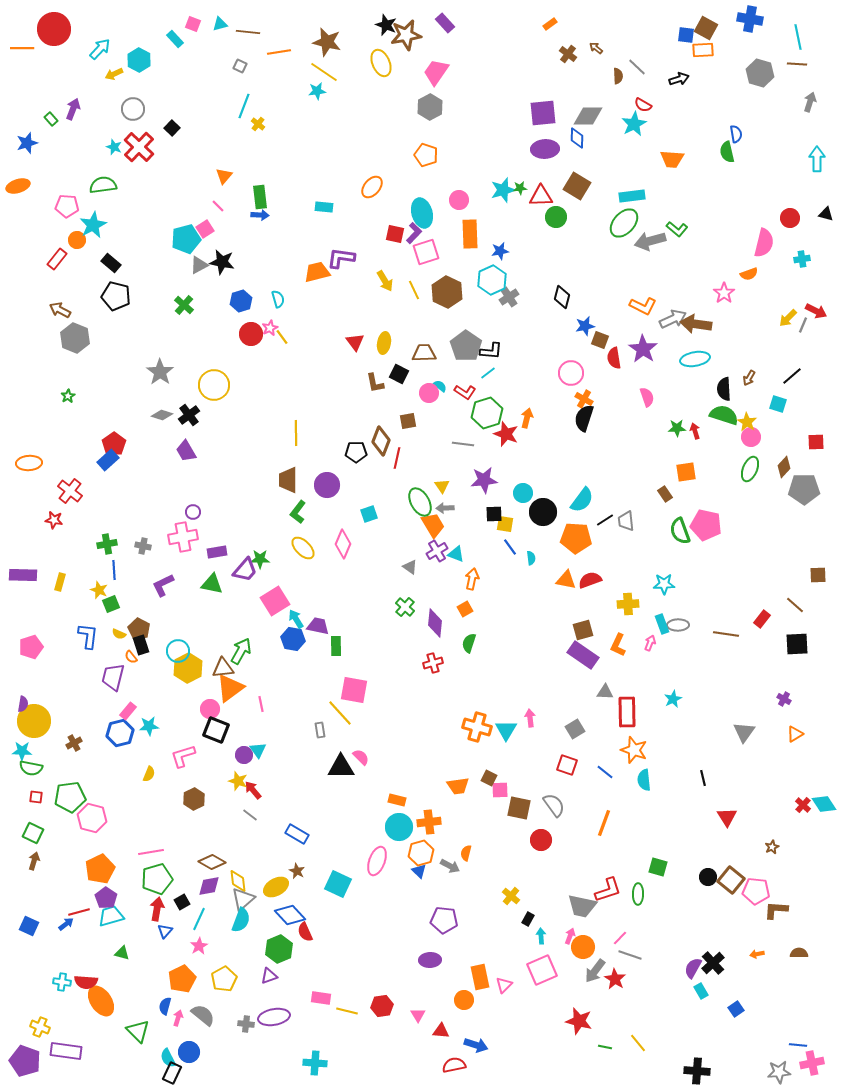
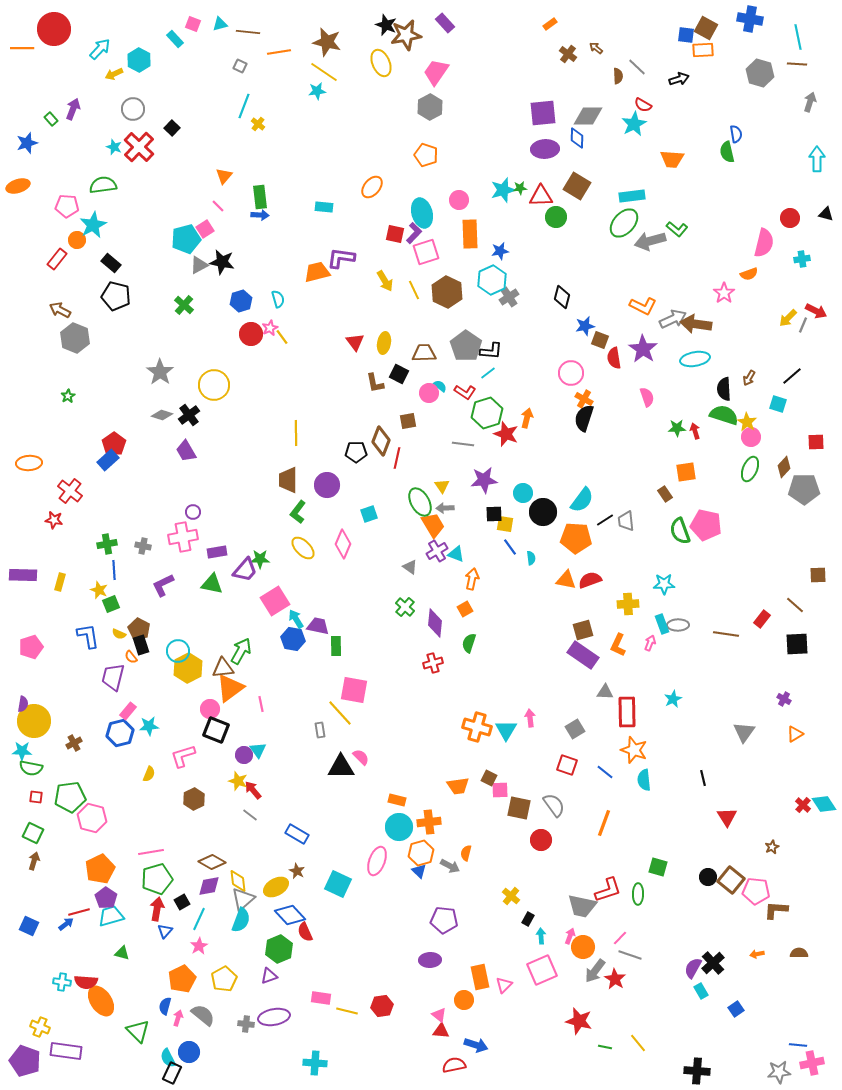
blue L-shape at (88, 636): rotated 16 degrees counterclockwise
pink triangle at (418, 1015): moved 21 px right; rotated 21 degrees counterclockwise
